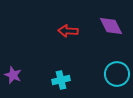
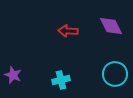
cyan circle: moved 2 px left
